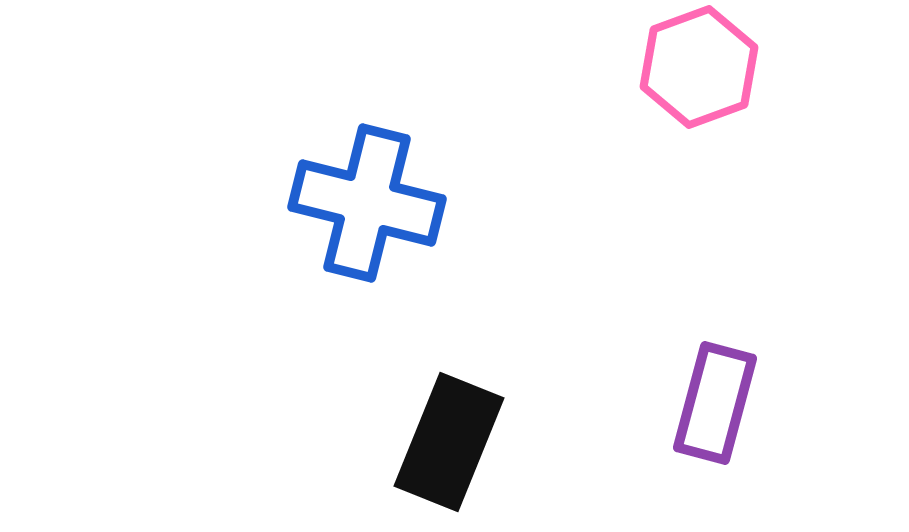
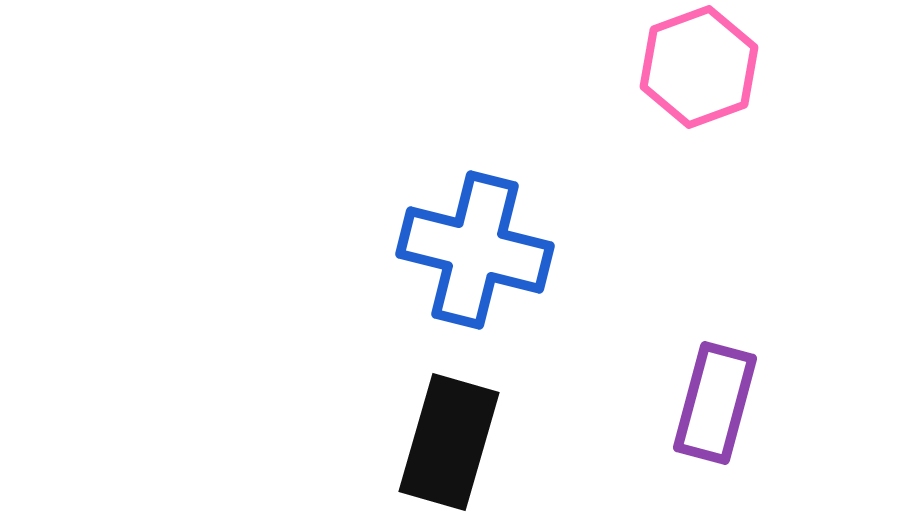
blue cross: moved 108 px right, 47 px down
black rectangle: rotated 6 degrees counterclockwise
